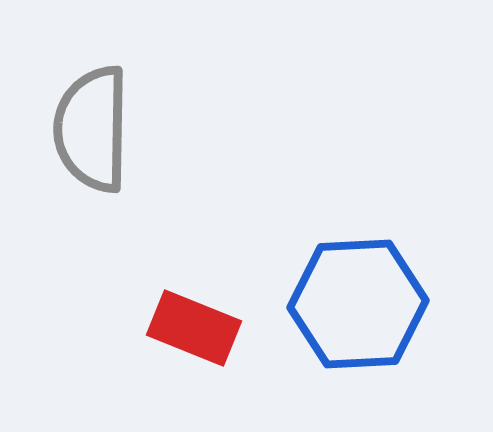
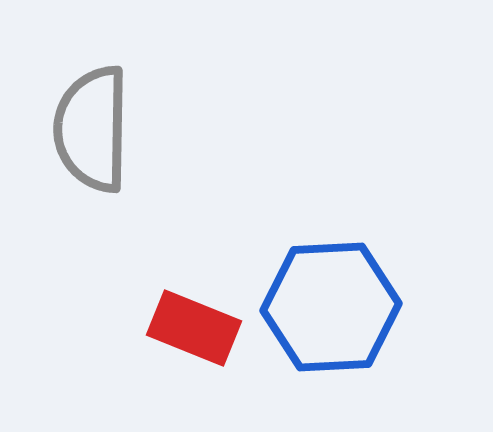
blue hexagon: moved 27 px left, 3 px down
